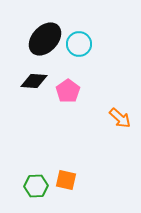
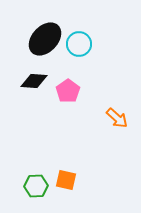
orange arrow: moved 3 px left
